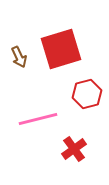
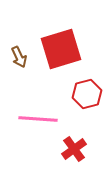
pink line: rotated 18 degrees clockwise
